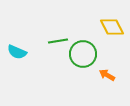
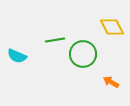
green line: moved 3 px left, 1 px up
cyan semicircle: moved 4 px down
orange arrow: moved 4 px right, 7 px down
